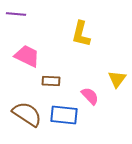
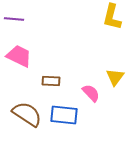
purple line: moved 2 px left, 5 px down
yellow L-shape: moved 31 px right, 17 px up
pink trapezoid: moved 8 px left
yellow triangle: moved 2 px left, 2 px up
pink semicircle: moved 1 px right, 3 px up
